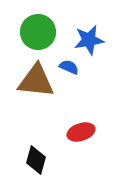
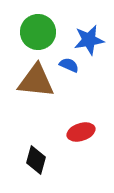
blue semicircle: moved 2 px up
